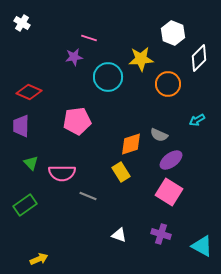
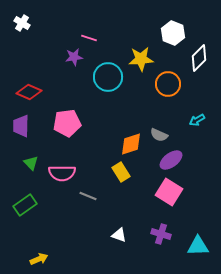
pink pentagon: moved 10 px left, 2 px down
cyan triangle: moved 4 px left; rotated 30 degrees counterclockwise
